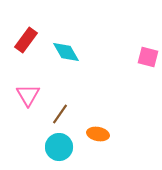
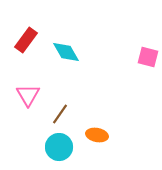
orange ellipse: moved 1 px left, 1 px down
